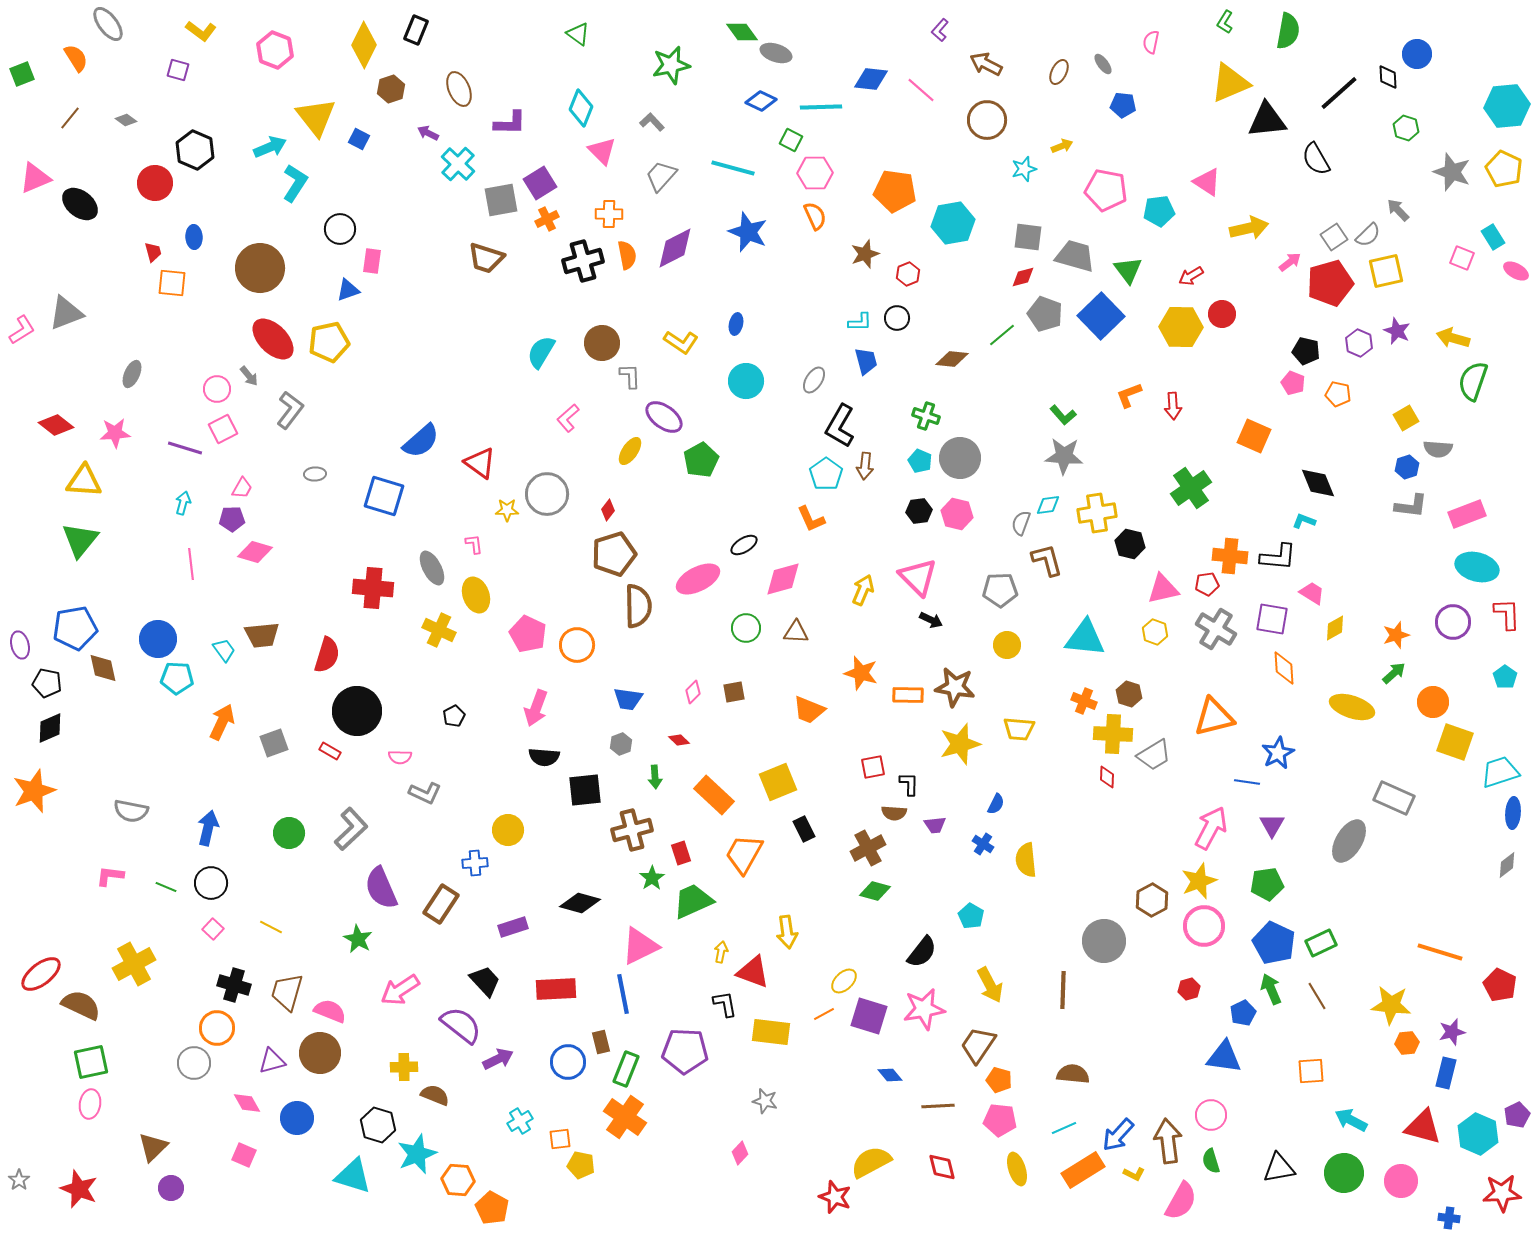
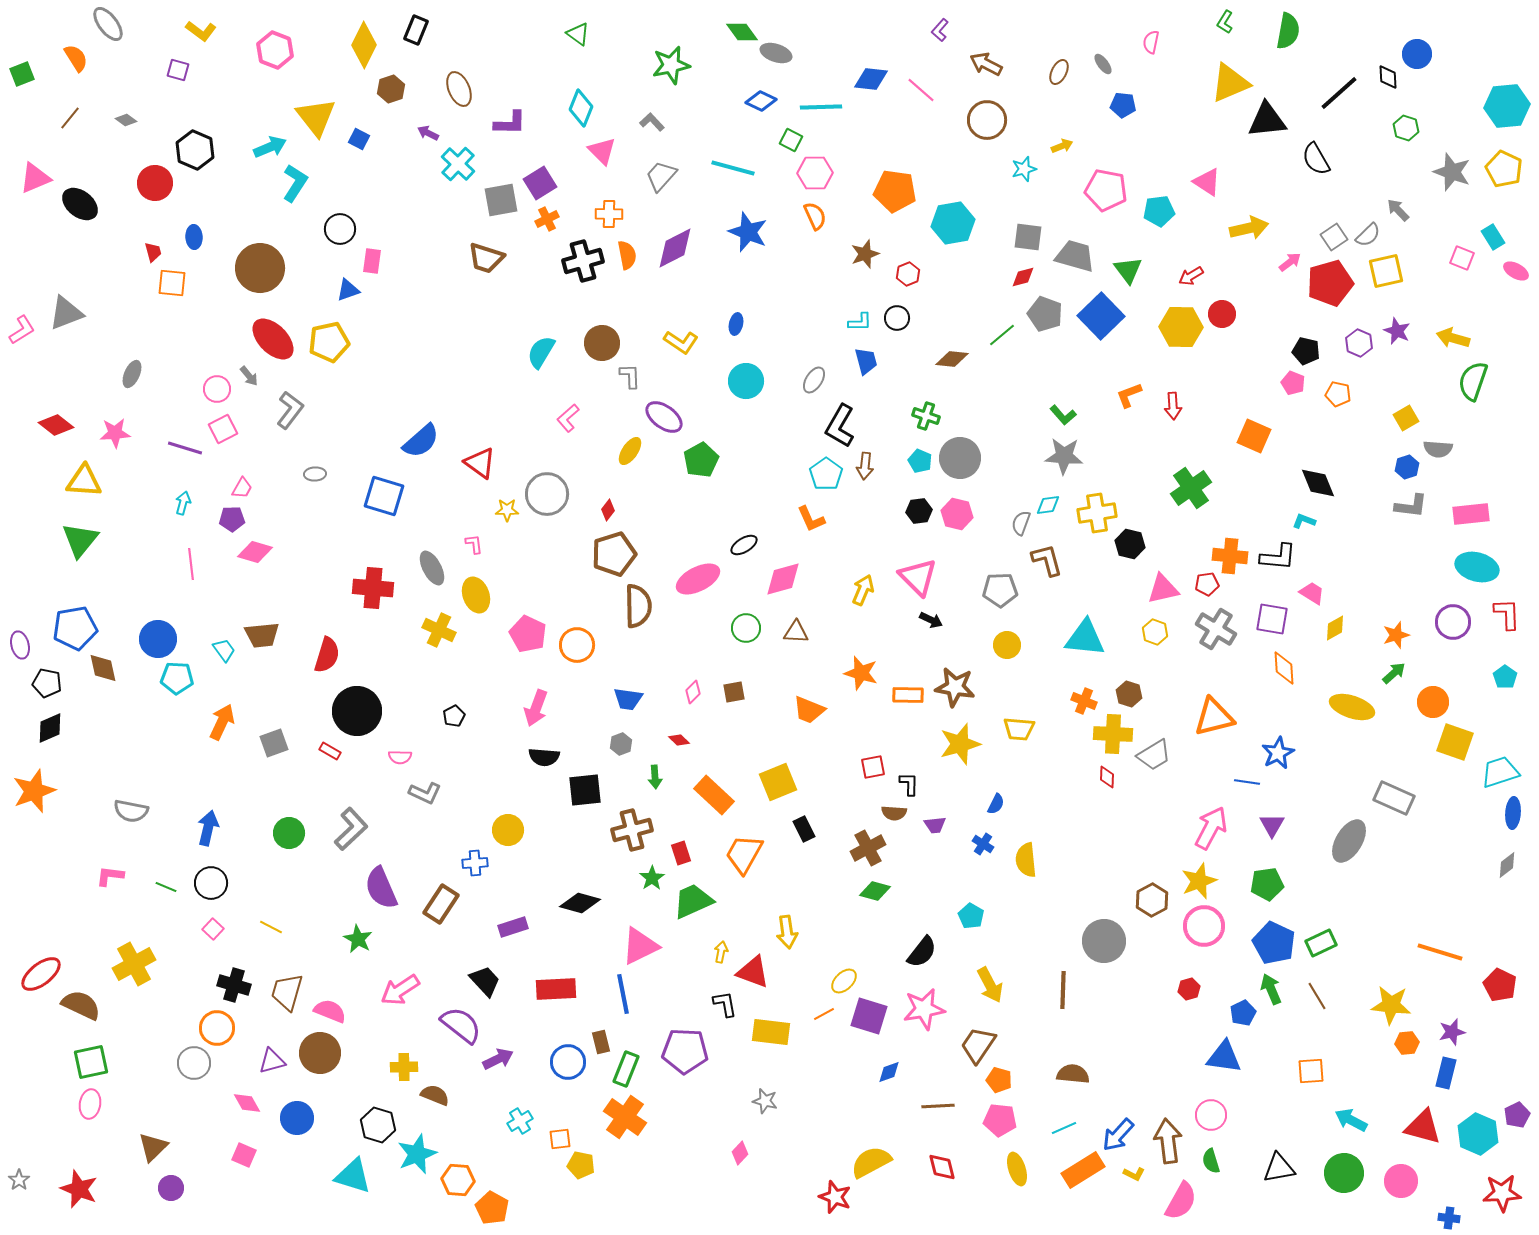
pink rectangle at (1467, 514): moved 4 px right; rotated 15 degrees clockwise
blue diamond at (890, 1075): moved 1 px left, 3 px up; rotated 70 degrees counterclockwise
